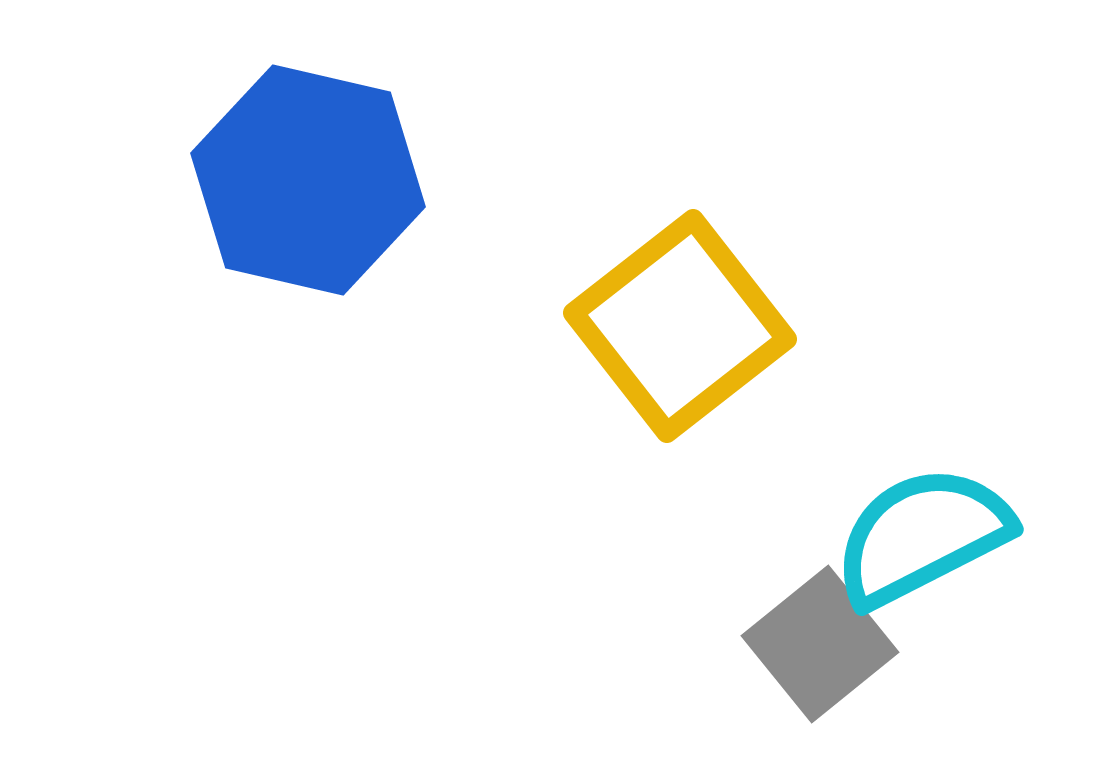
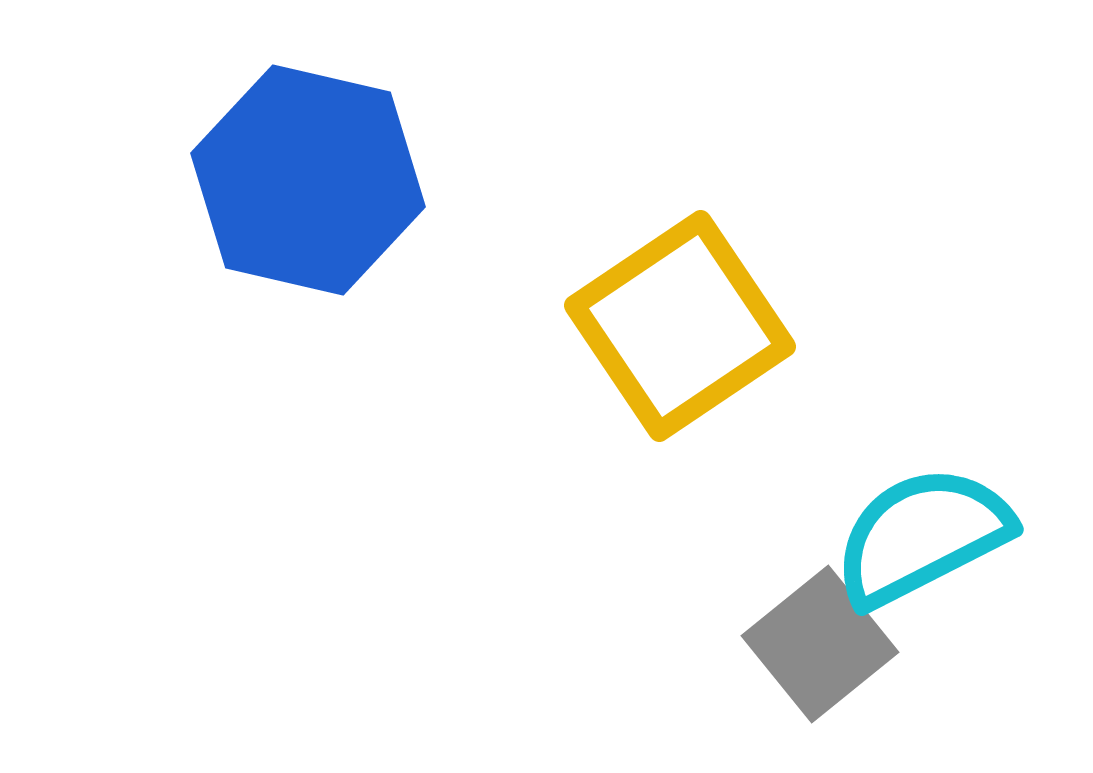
yellow square: rotated 4 degrees clockwise
